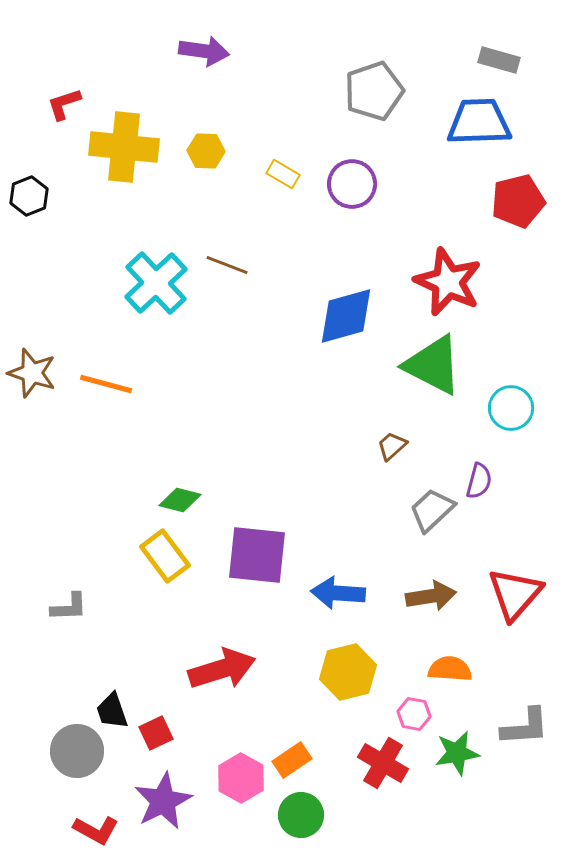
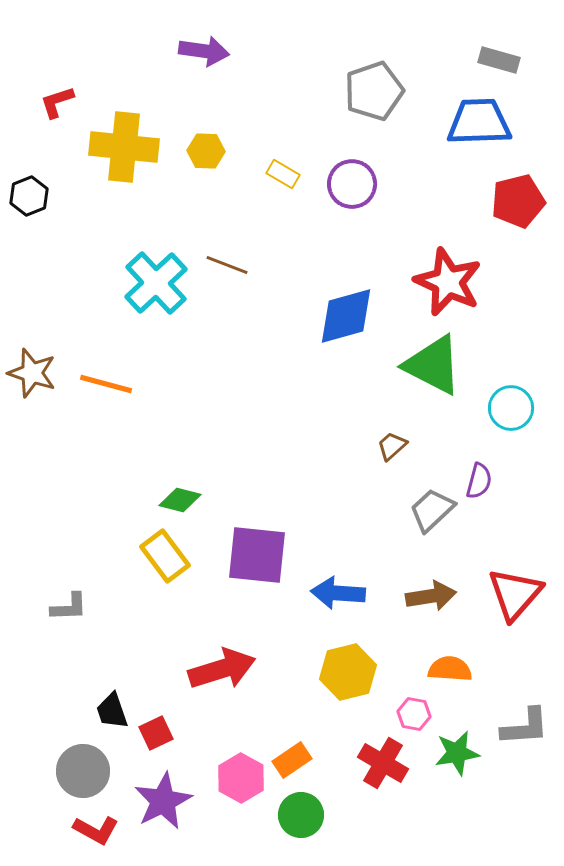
red L-shape at (64, 104): moved 7 px left, 2 px up
gray circle at (77, 751): moved 6 px right, 20 px down
